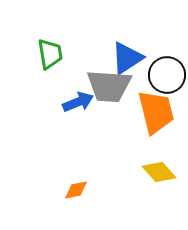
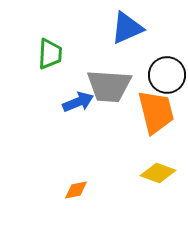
green trapezoid: rotated 12 degrees clockwise
blue triangle: moved 30 px up; rotated 9 degrees clockwise
yellow diamond: moved 1 px left, 1 px down; rotated 28 degrees counterclockwise
